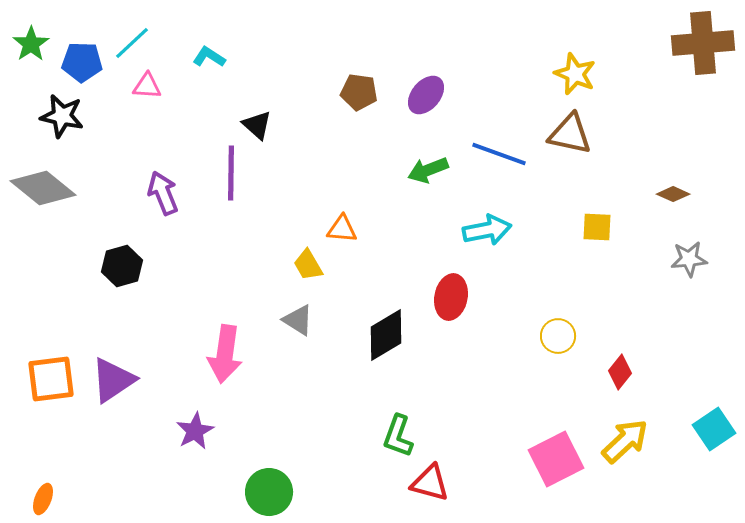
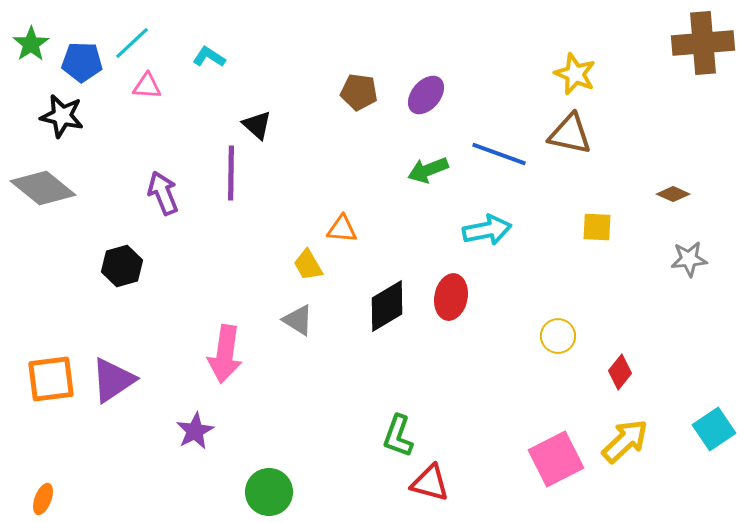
black diamond: moved 1 px right, 29 px up
